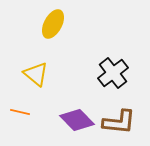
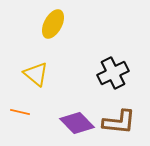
black cross: rotated 12 degrees clockwise
purple diamond: moved 3 px down
